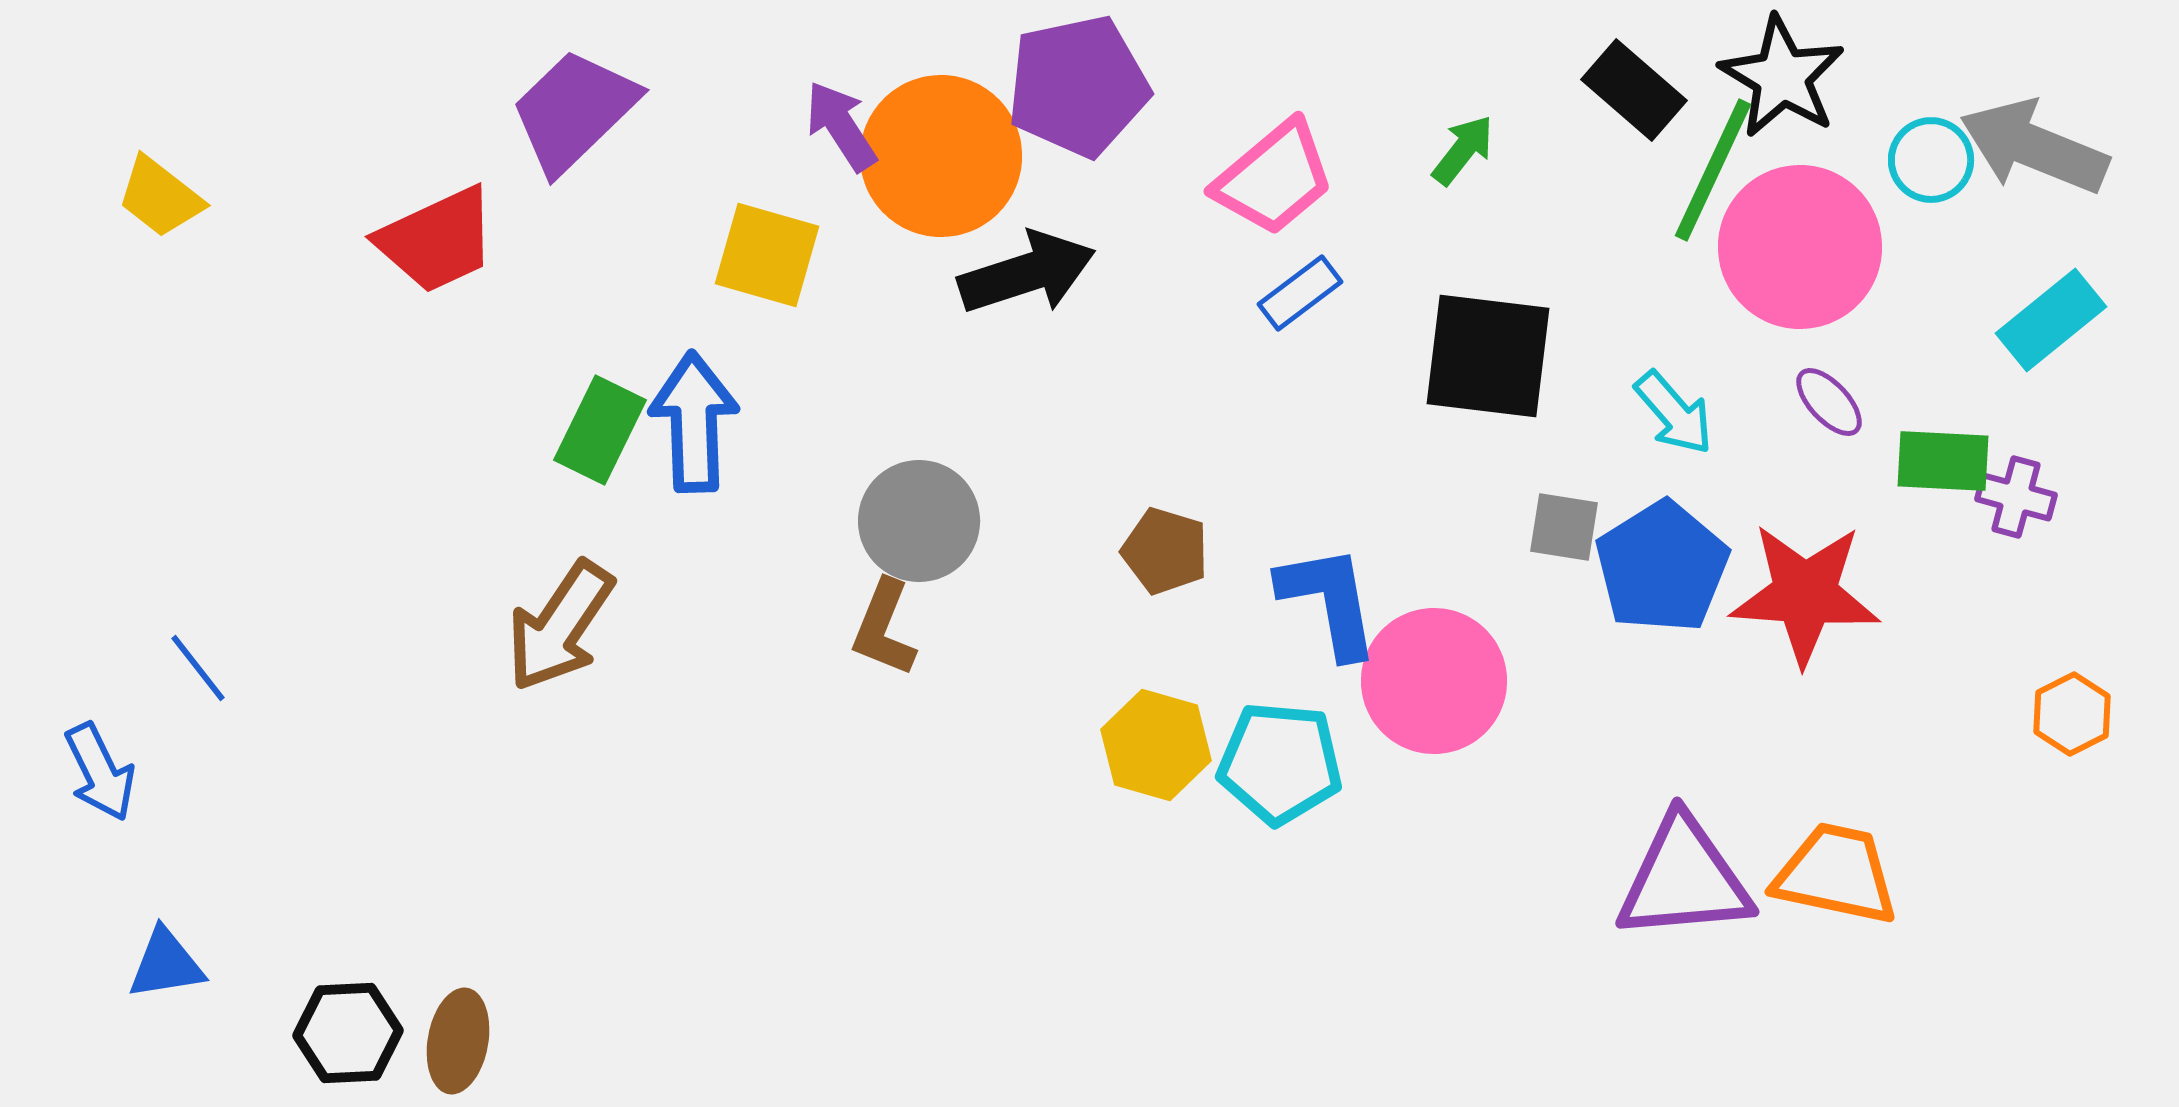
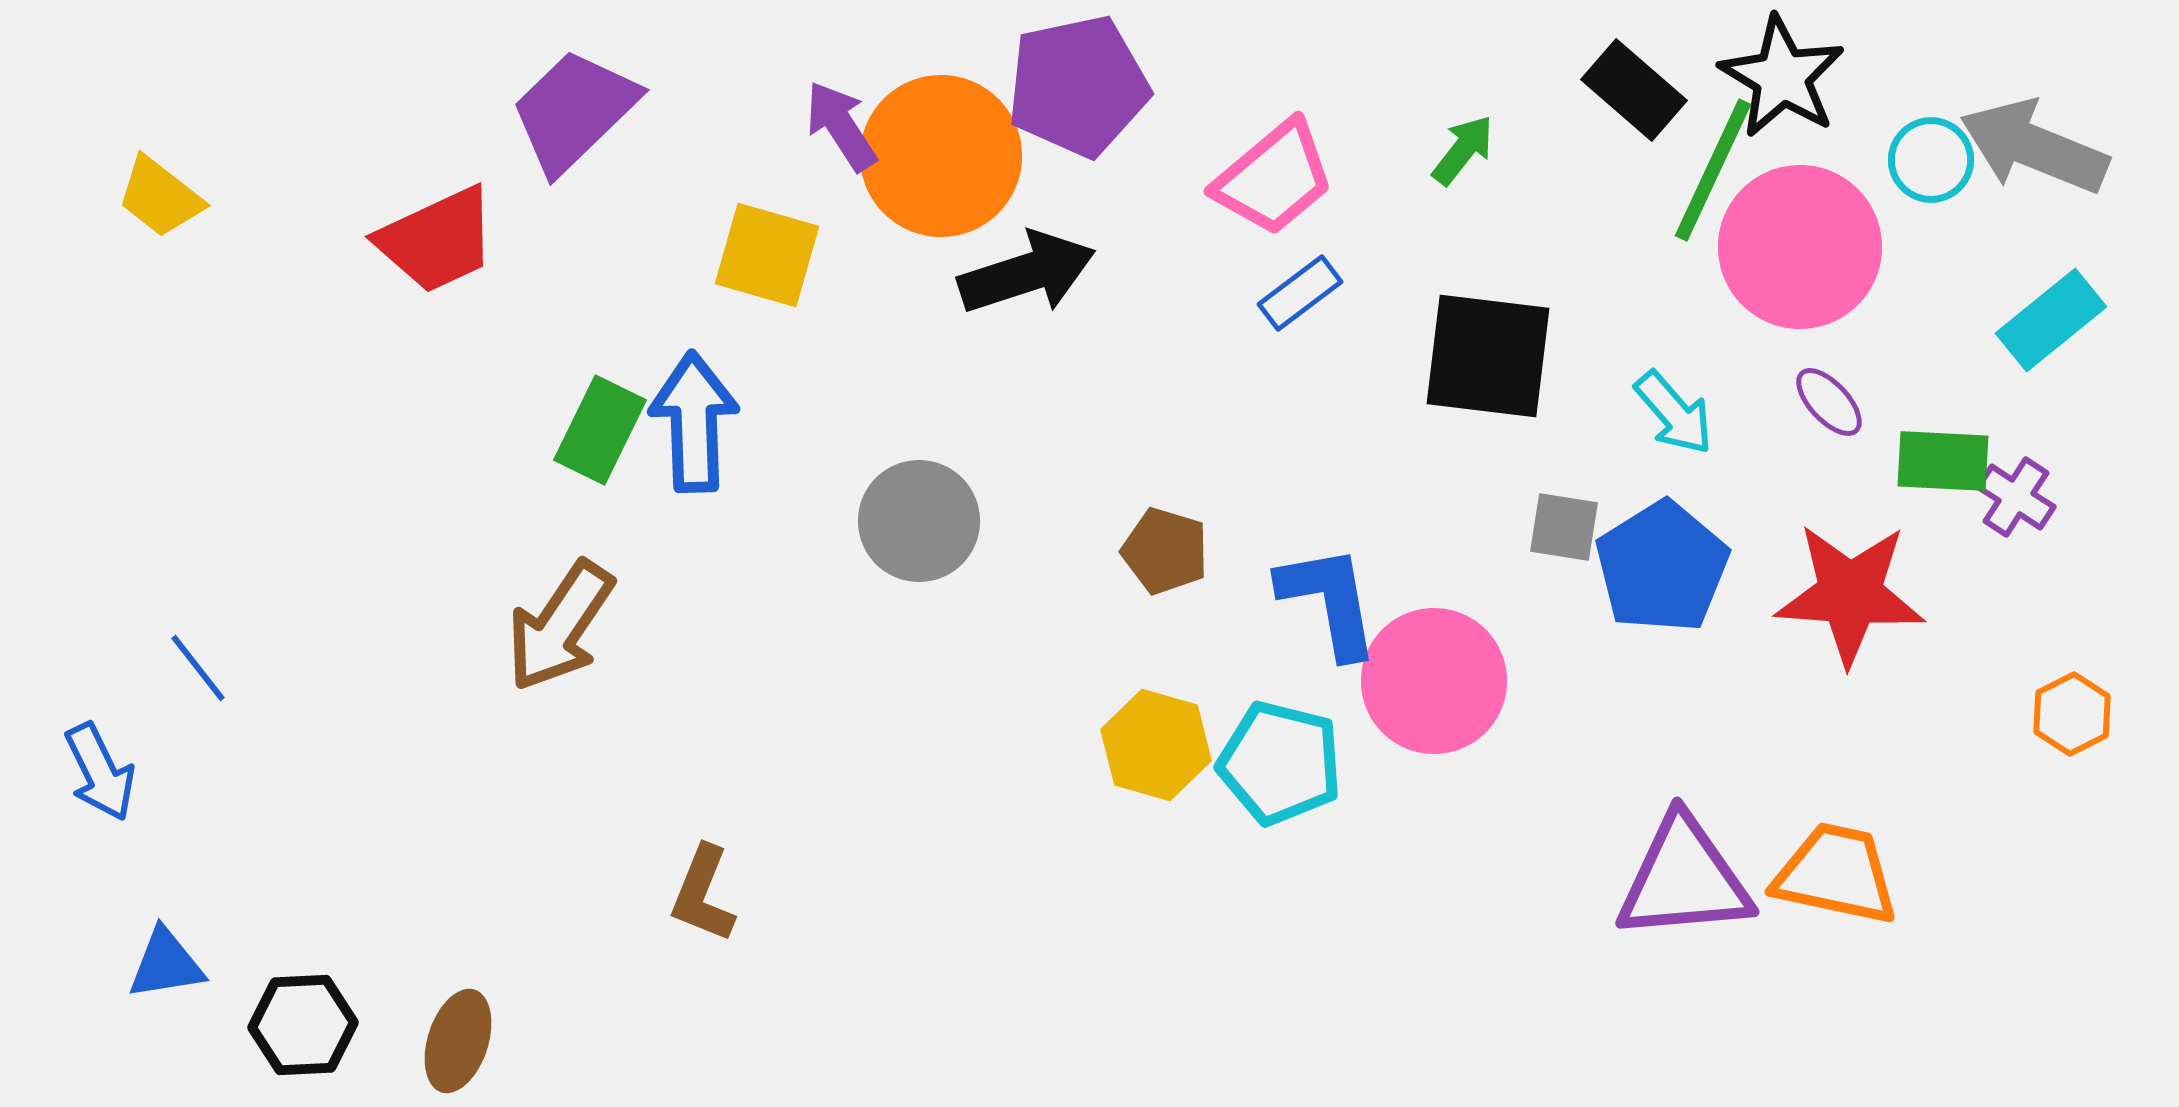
purple cross at (2016, 497): rotated 18 degrees clockwise
red star at (1805, 594): moved 45 px right
brown L-shape at (884, 628): moved 181 px left, 266 px down
cyan pentagon at (1280, 763): rotated 9 degrees clockwise
black hexagon at (348, 1033): moved 45 px left, 8 px up
brown ellipse at (458, 1041): rotated 8 degrees clockwise
